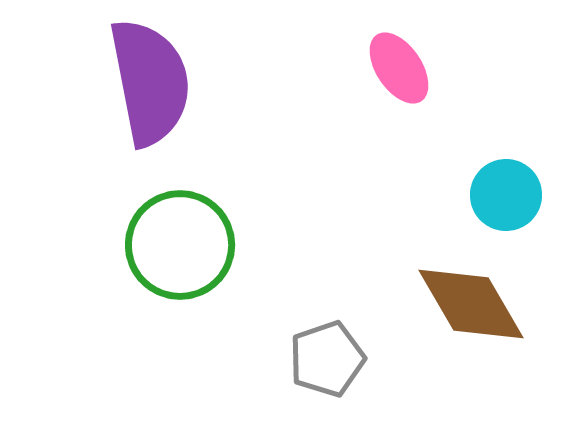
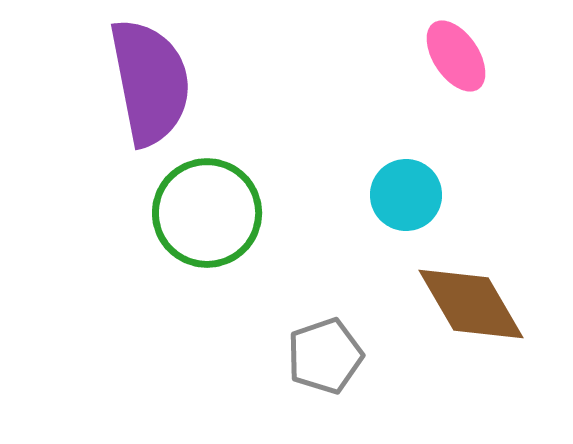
pink ellipse: moved 57 px right, 12 px up
cyan circle: moved 100 px left
green circle: moved 27 px right, 32 px up
gray pentagon: moved 2 px left, 3 px up
